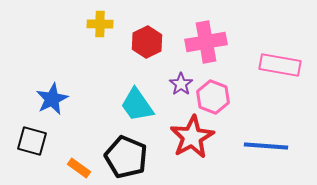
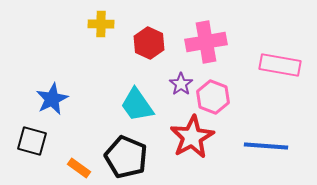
yellow cross: moved 1 px right
red hexagon: moved 2 px right, 1 px down; rotated 8 degrees counterclockwise
